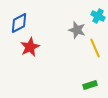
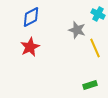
cyan cross: moved 2 px up
blue diamond: moved 12 px right, 6 px up
